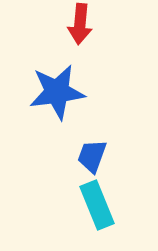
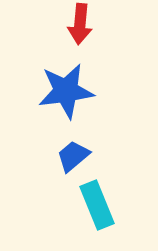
blue star: moved 9 px right, 1 px up
blue trapezoid: moved 19 px left; rotated 30 degrees clockwise
